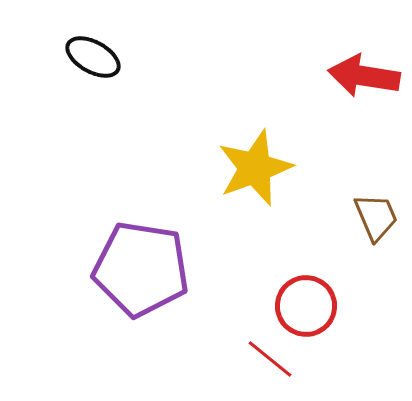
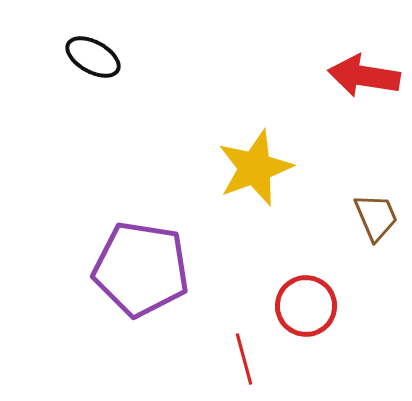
red line: moved 26 px left; rotated 36 degrees clockwise
